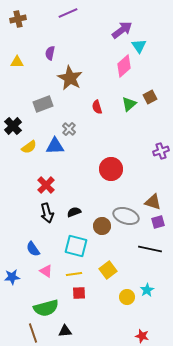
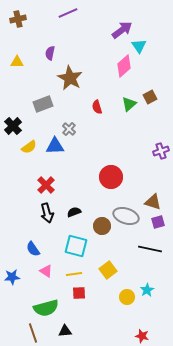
red circle: moved 8 px down
